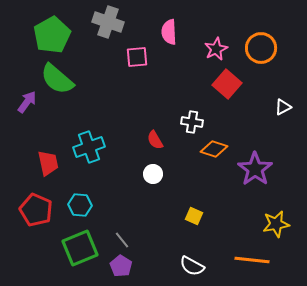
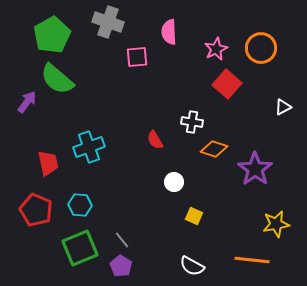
white circle: moved 21 px right, 8 px down
